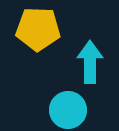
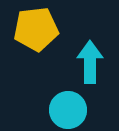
yellow pentagon: moved 2 px left; rotated 9 degrees counterclockwise
